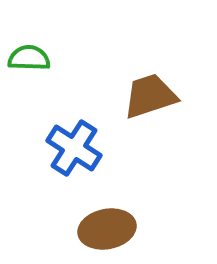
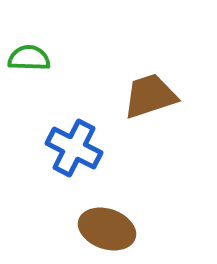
blue cross: rotated 6 degrees counterclockwise
brown ellipse: rotated 30 degrees clockwise
